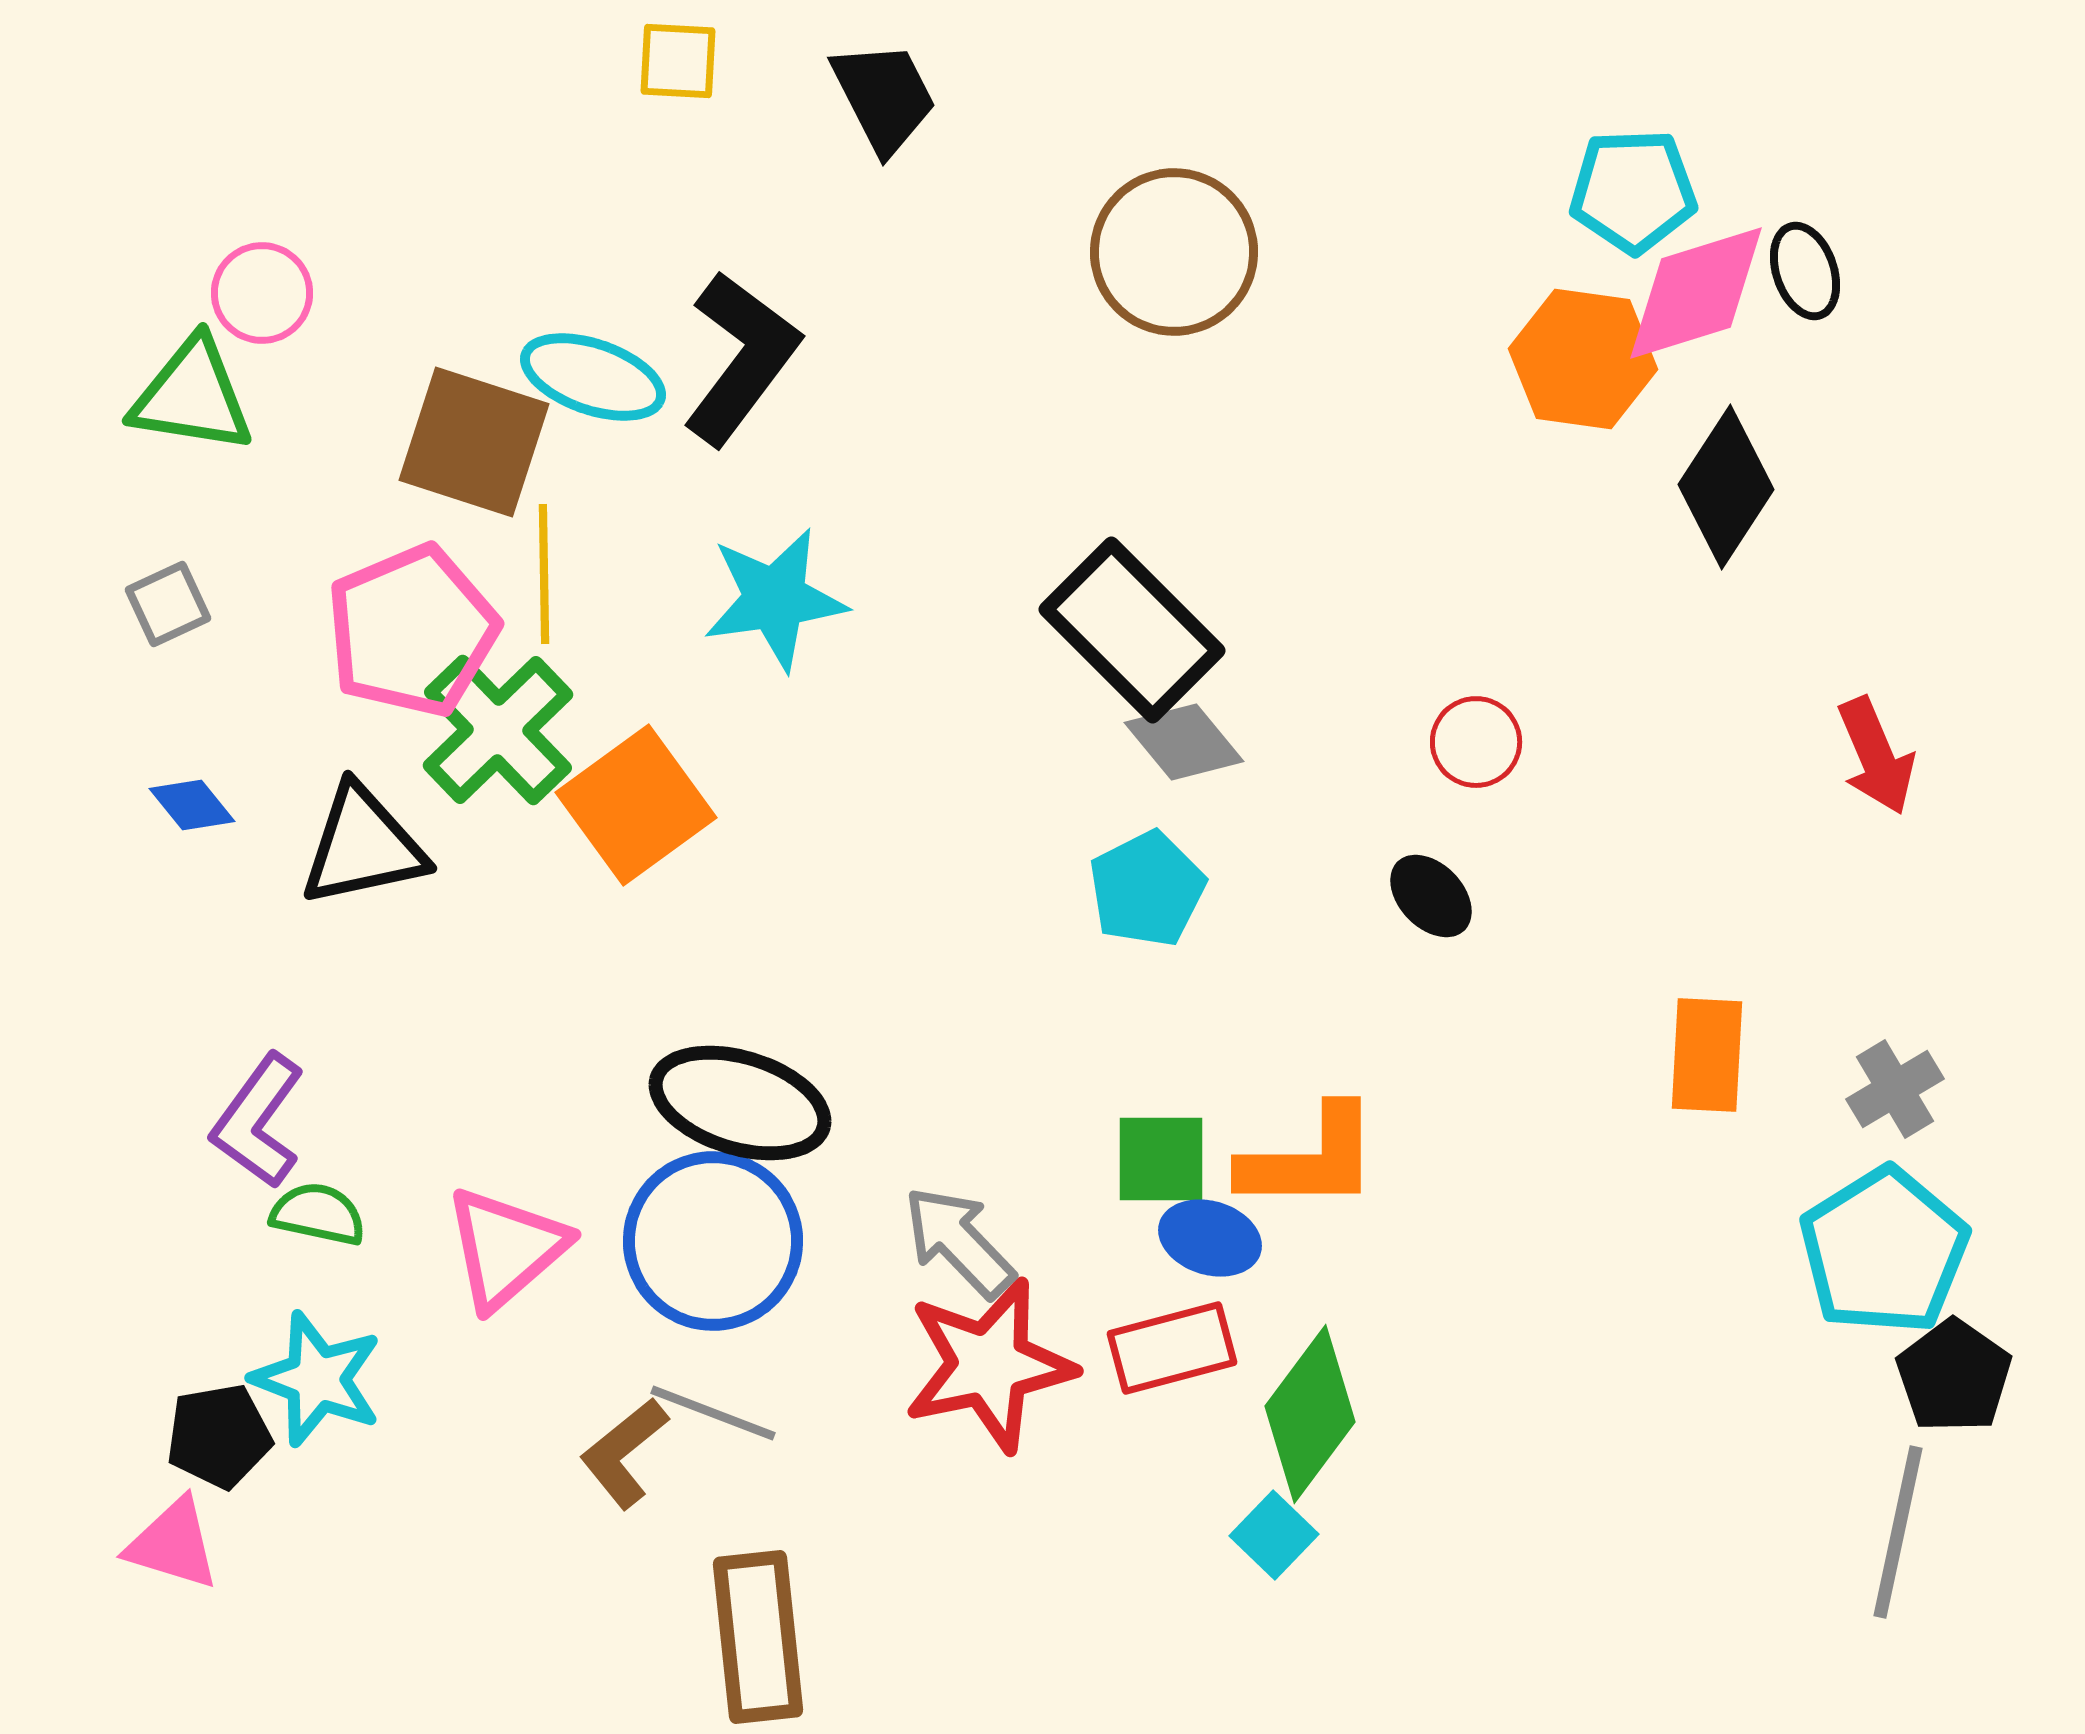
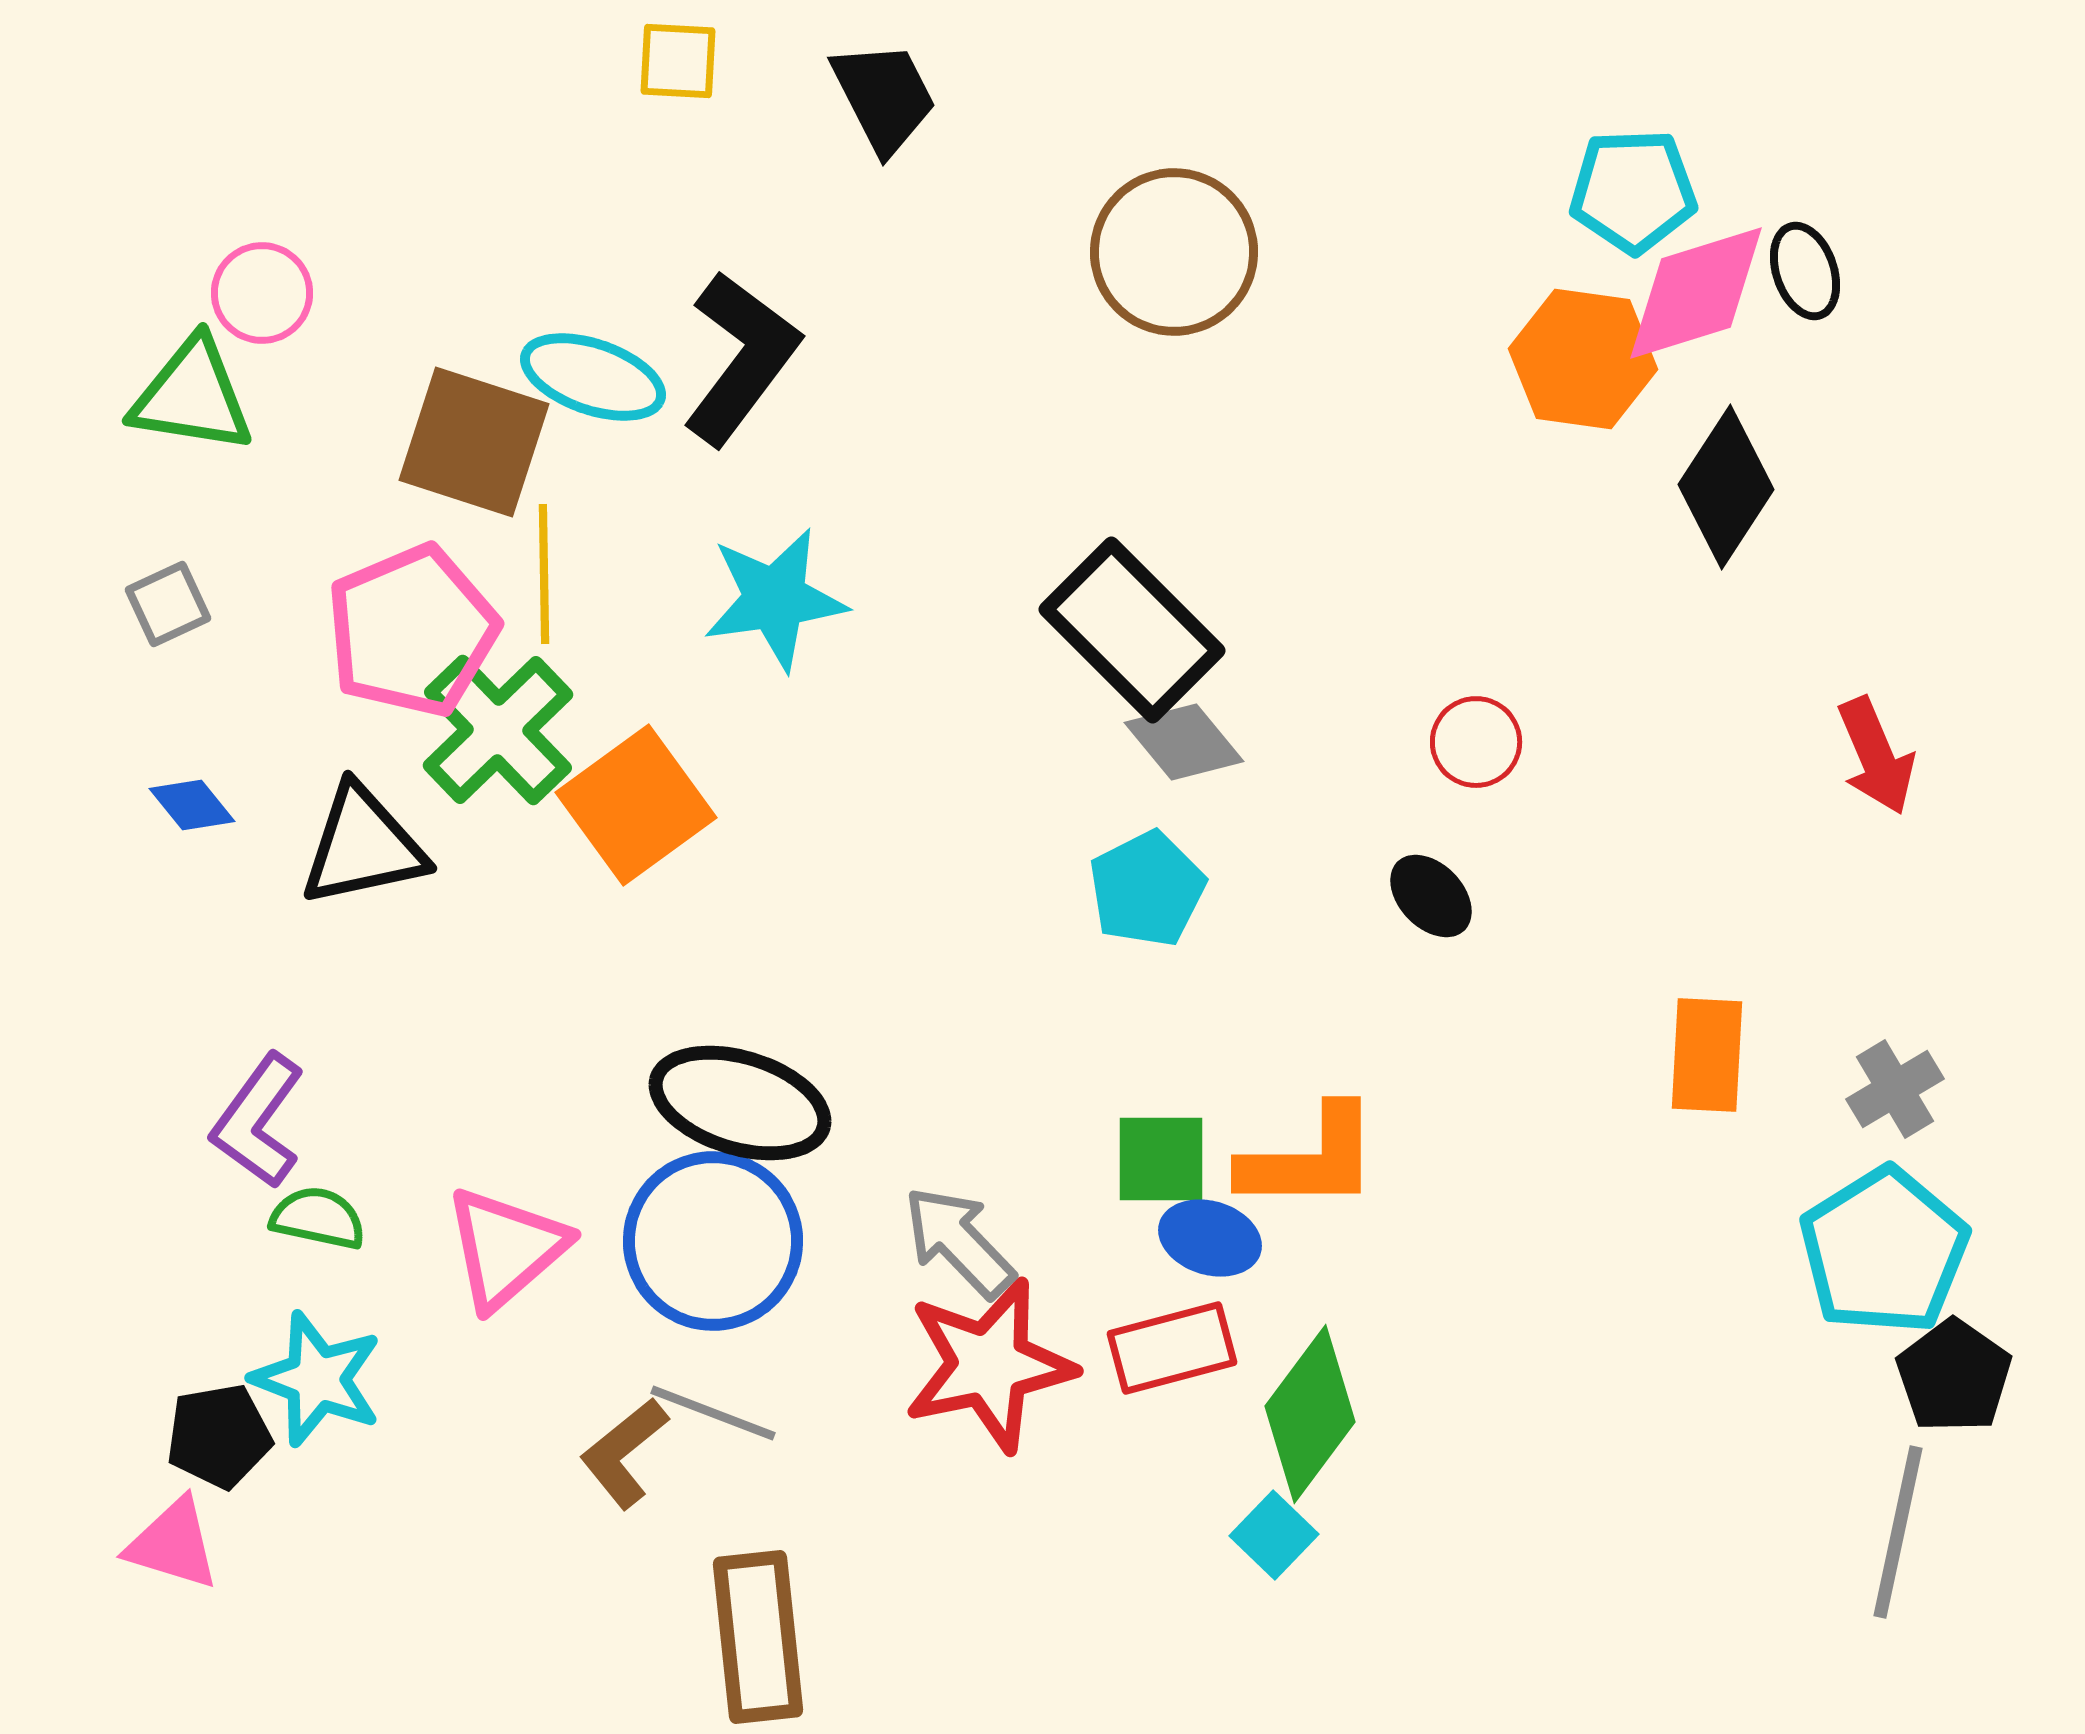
green semicircle at (318, 1214): moved 4 px down
